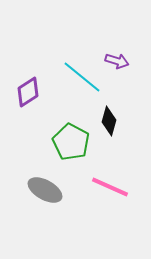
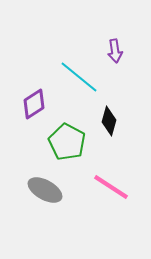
purple arrow: moved 2 px left, 10 px up; rotated 65 degrees clockwise
cyan line: moved 3 px left
purple diamond: moved 6 px right, 12 px down
green pentagon: moved 4 px left
pink line: moved 1 px right; rotated 9 degrees clockwise
